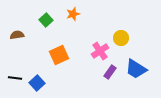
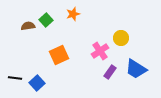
brown semicircle: moved 11 px right, 9 px up
